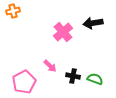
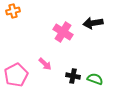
pink cross: rotated 18 degrees counterclockwise
pink arrow: moved 5 px left, 2 px up
pink pentagon: moved 8 px left, 7 px up
